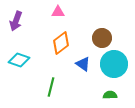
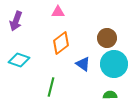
brown circle: moved 5 px right
